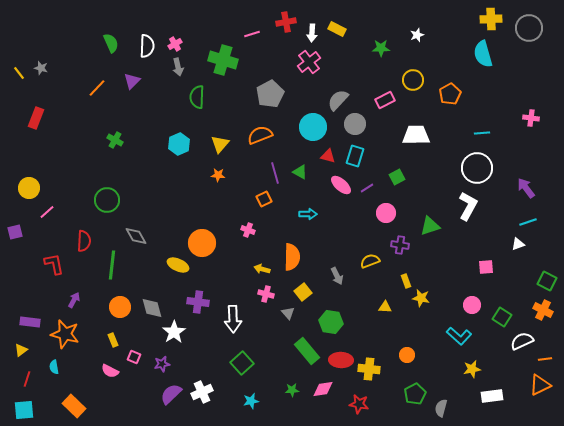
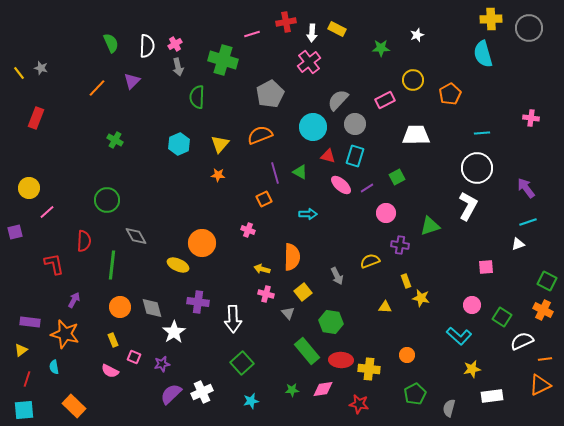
gray semicircle at (441, 408): moved 8 px right
